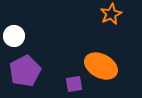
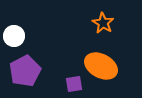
orange star: moved 8 px left, 9 px down; rotated 15 degrees counterclockwise
